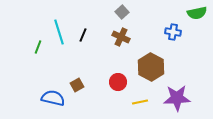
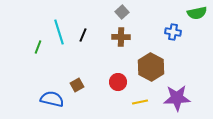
brown cross: rotated 24 degrees counterclockwise
blue semicircle: moved 1 px left, 1 px down
